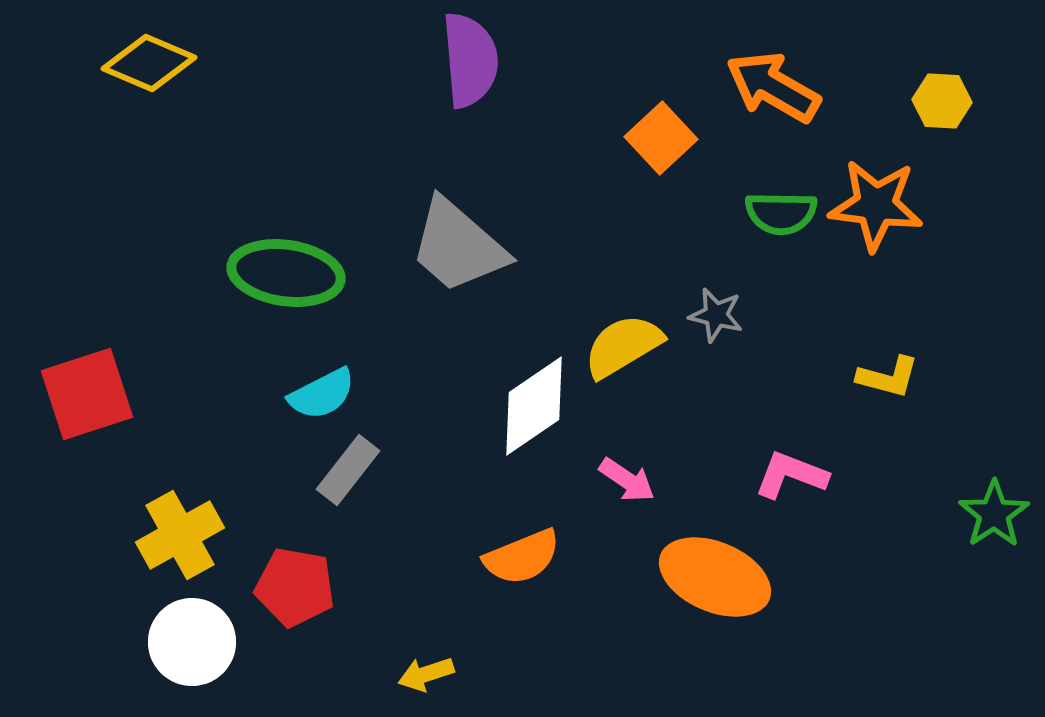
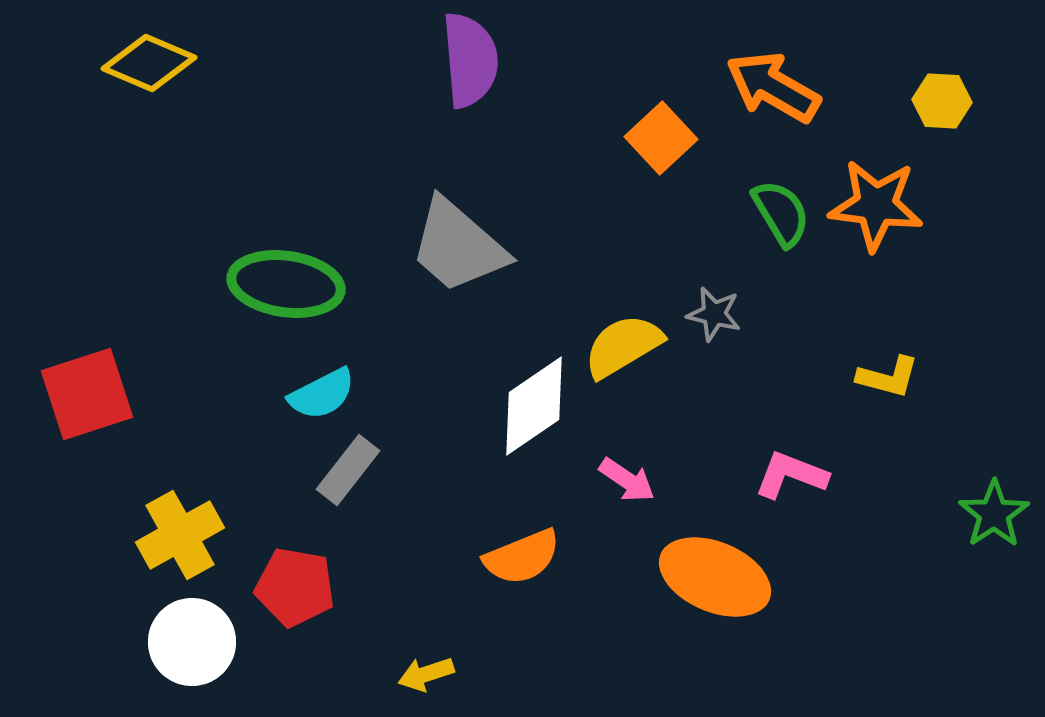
green semicircle: rotated 122 degrees counterclockwise
green ellipse: moved 11 px down
gray star: moved 2 px left, 1 px up
